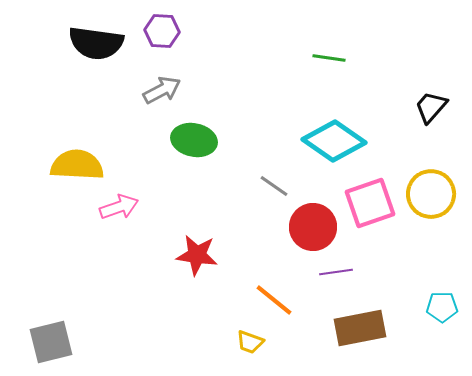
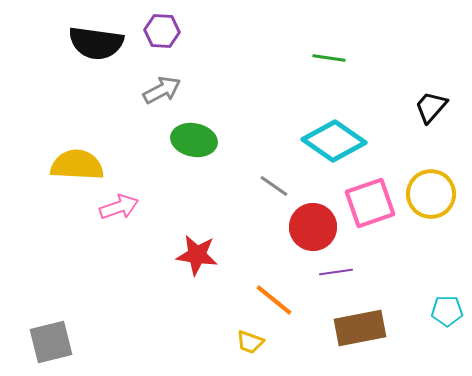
cyan pentagon: moved 5 px right, 4 px down
